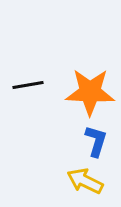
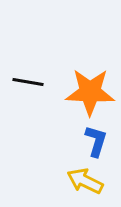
black line: moved 3 px up; rotated 20 degrees clockwise
